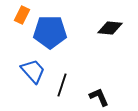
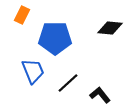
blue pentagon: moved 5 px right, 6 px down
blue trapezoid: rotated 20 degrees clockwise
black line: moved 6 px right, 2 px up; rotated 30 degrees clockwise
black L-shape: moved 1 px right, 2 px up; rotated 15 degrees counterclockwise
